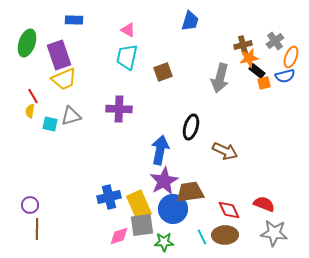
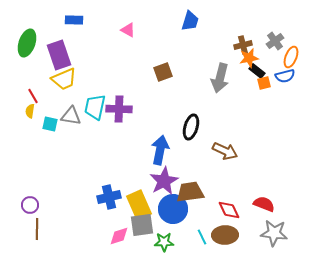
cyan trapezoid: moved 32 px left, 50 px down
gray triangle: rotated 25 degrees clockwise
